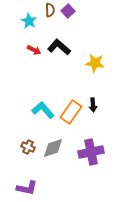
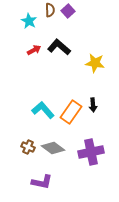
red arrow: rotated 56 degrees counterclockwise
gray diamond: rotated 55 degrees clockwise
purple L-shape: moved 15 px right, 6 px up
